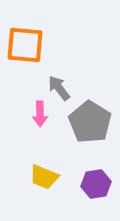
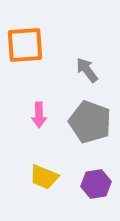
orange square: rotated 9 degrees counterclockwise
gray arrow: moved 28 px right, 18 px up
pink arrow: moved 1 px left, 1 px down
gray pentagon: rotated 12 degrees counterclockwise
